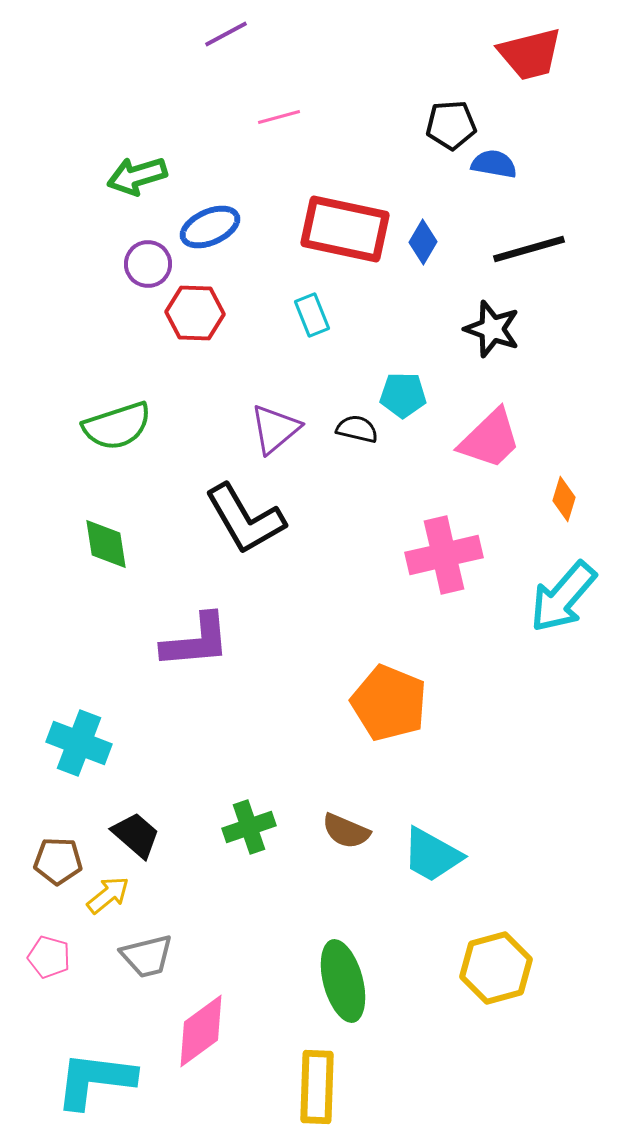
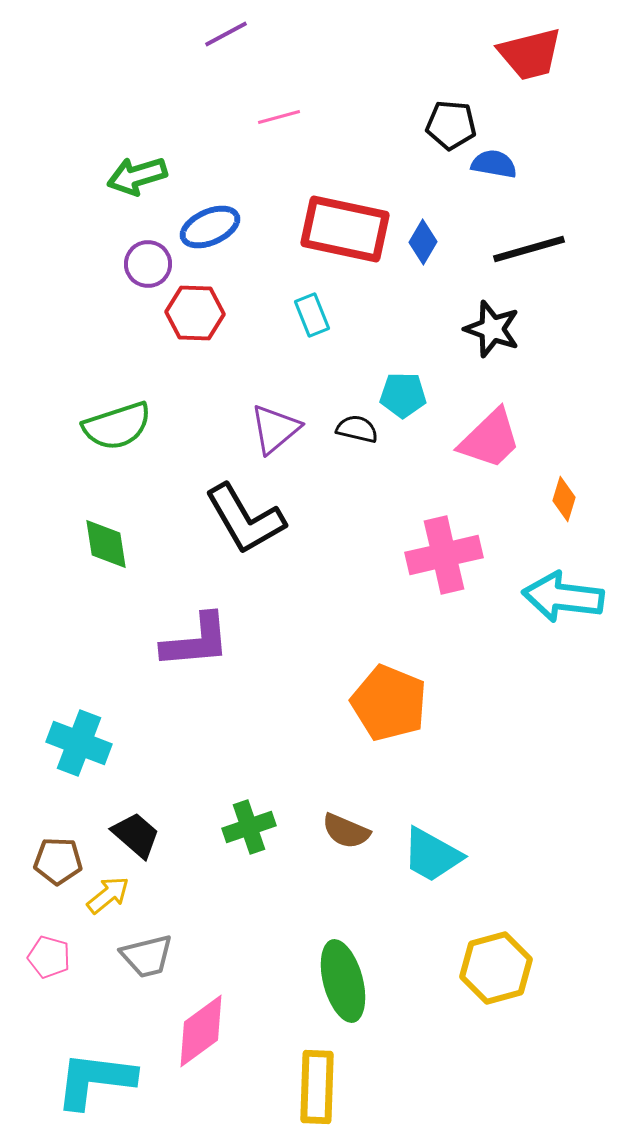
black pentagon: rotated 9 degrees clockwise
cyan arrow: rotated 56 degrees clockwise
